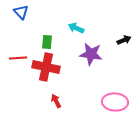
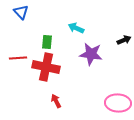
pink ellipse: moved 3 px right, 1 px down
